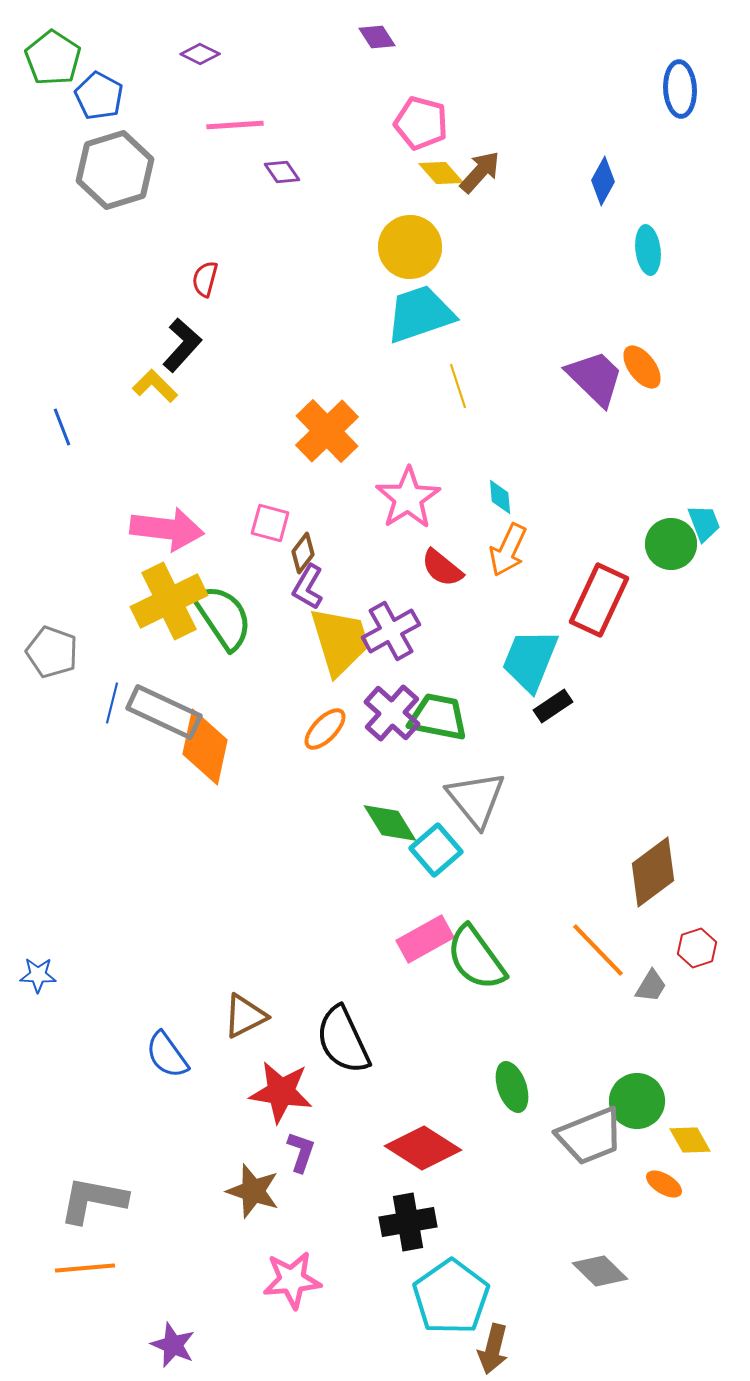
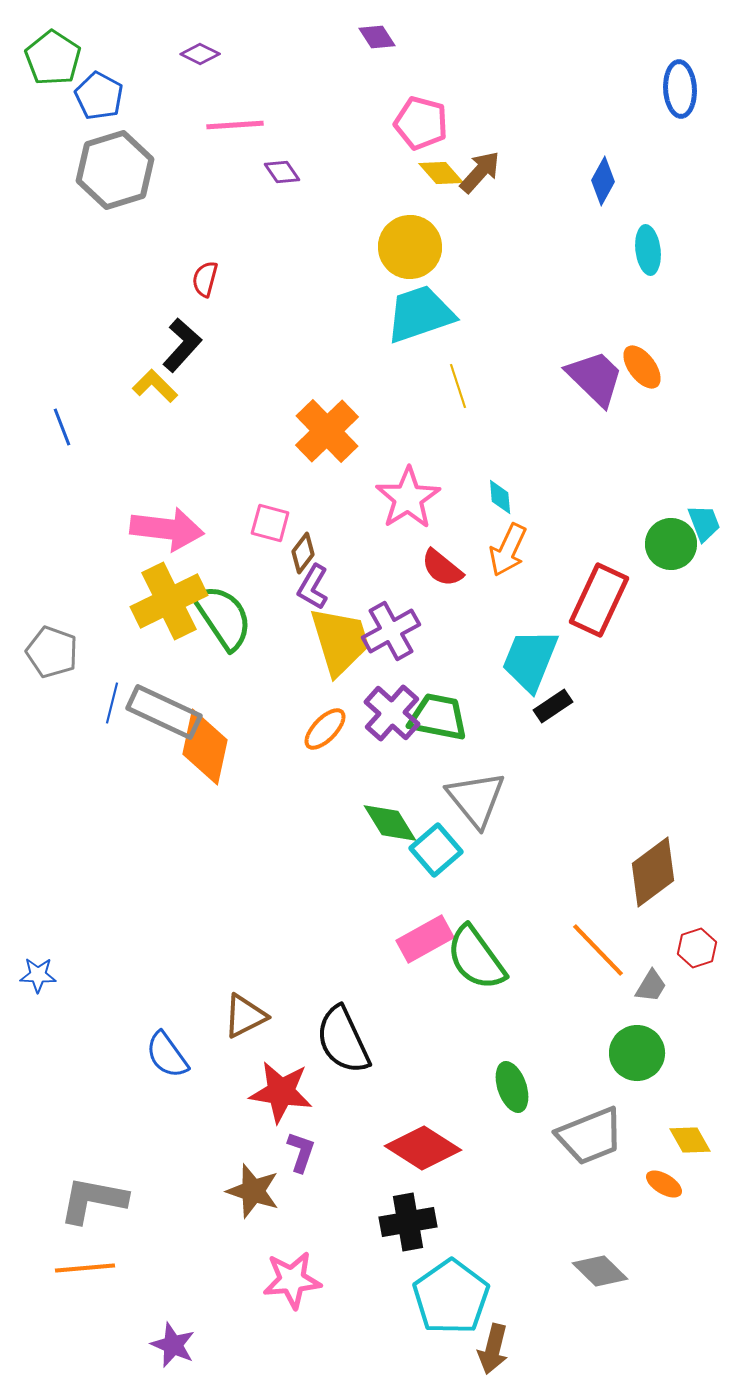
purple L-shape at (308, 587): moved 5 px right
green circle at (637, 1101): moved 48 px up
